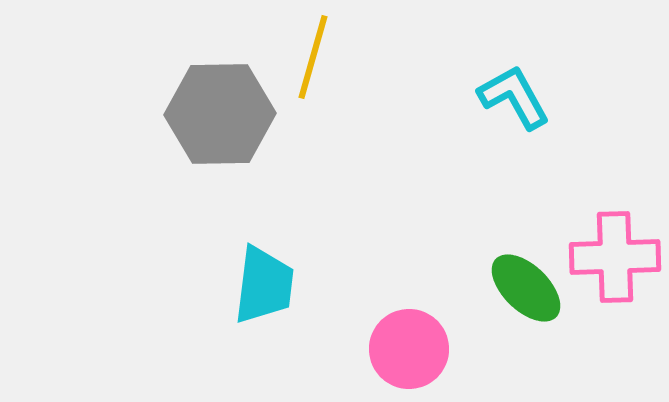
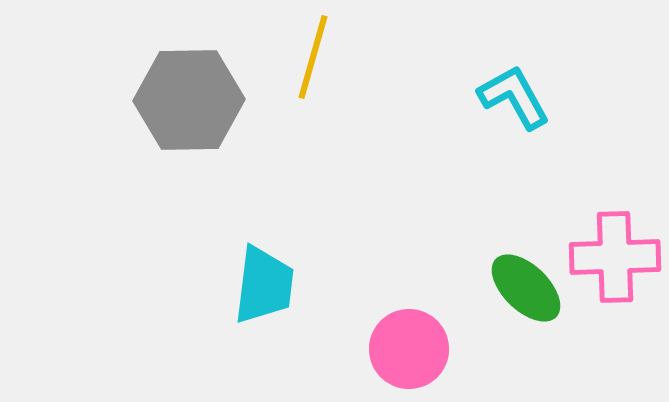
gray hexagon: moved 31 px left, 14 px up
